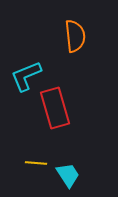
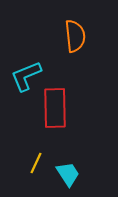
red rectangle: rotated 15 degrees clockwise
yellow line: rotated 70 degrees counterclockwise
cyan trapezoid: moved 1 px up
